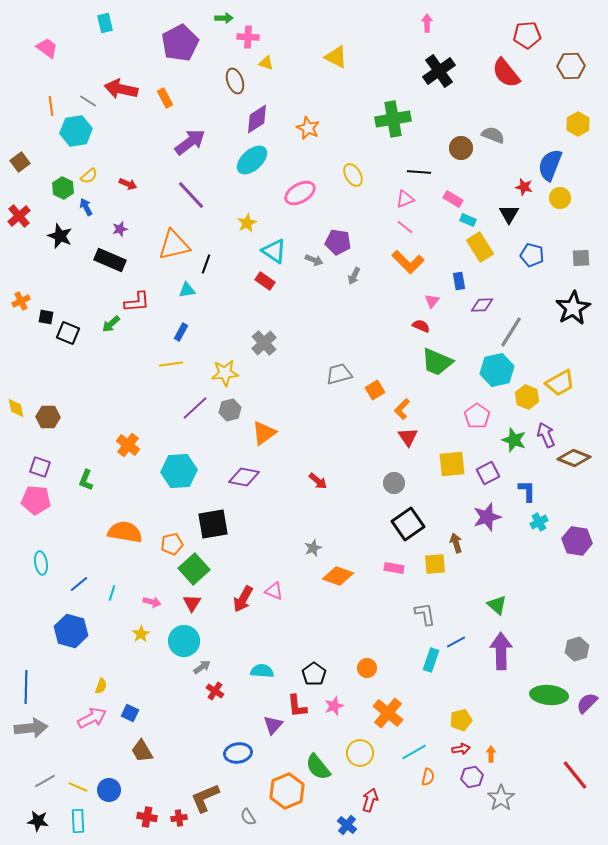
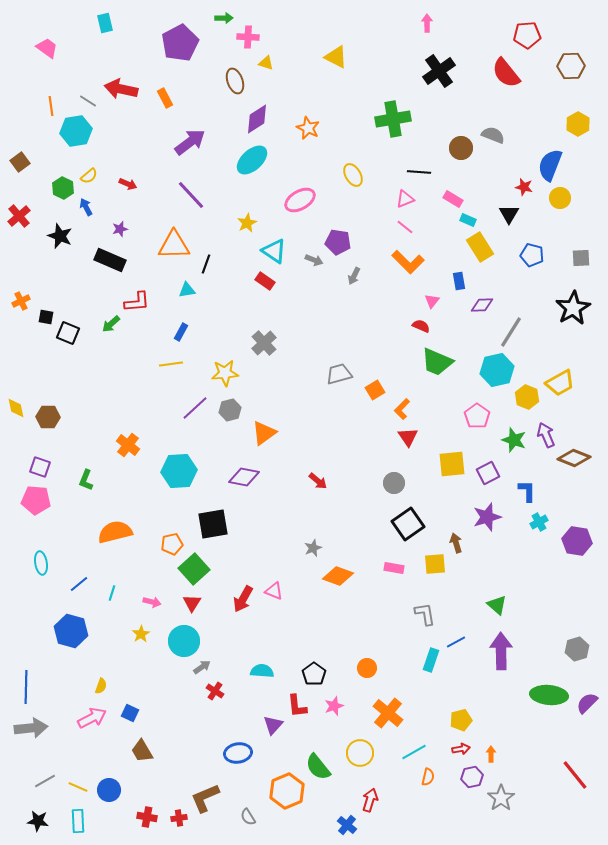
pink ellipse at (300, 193): moved 7 px down
orange triangle at (174, 245): rotated 12 degrees clockwise
orange semicircle at (125, 532): moved 10 px left; rotated 24 degrees counterclockwise
